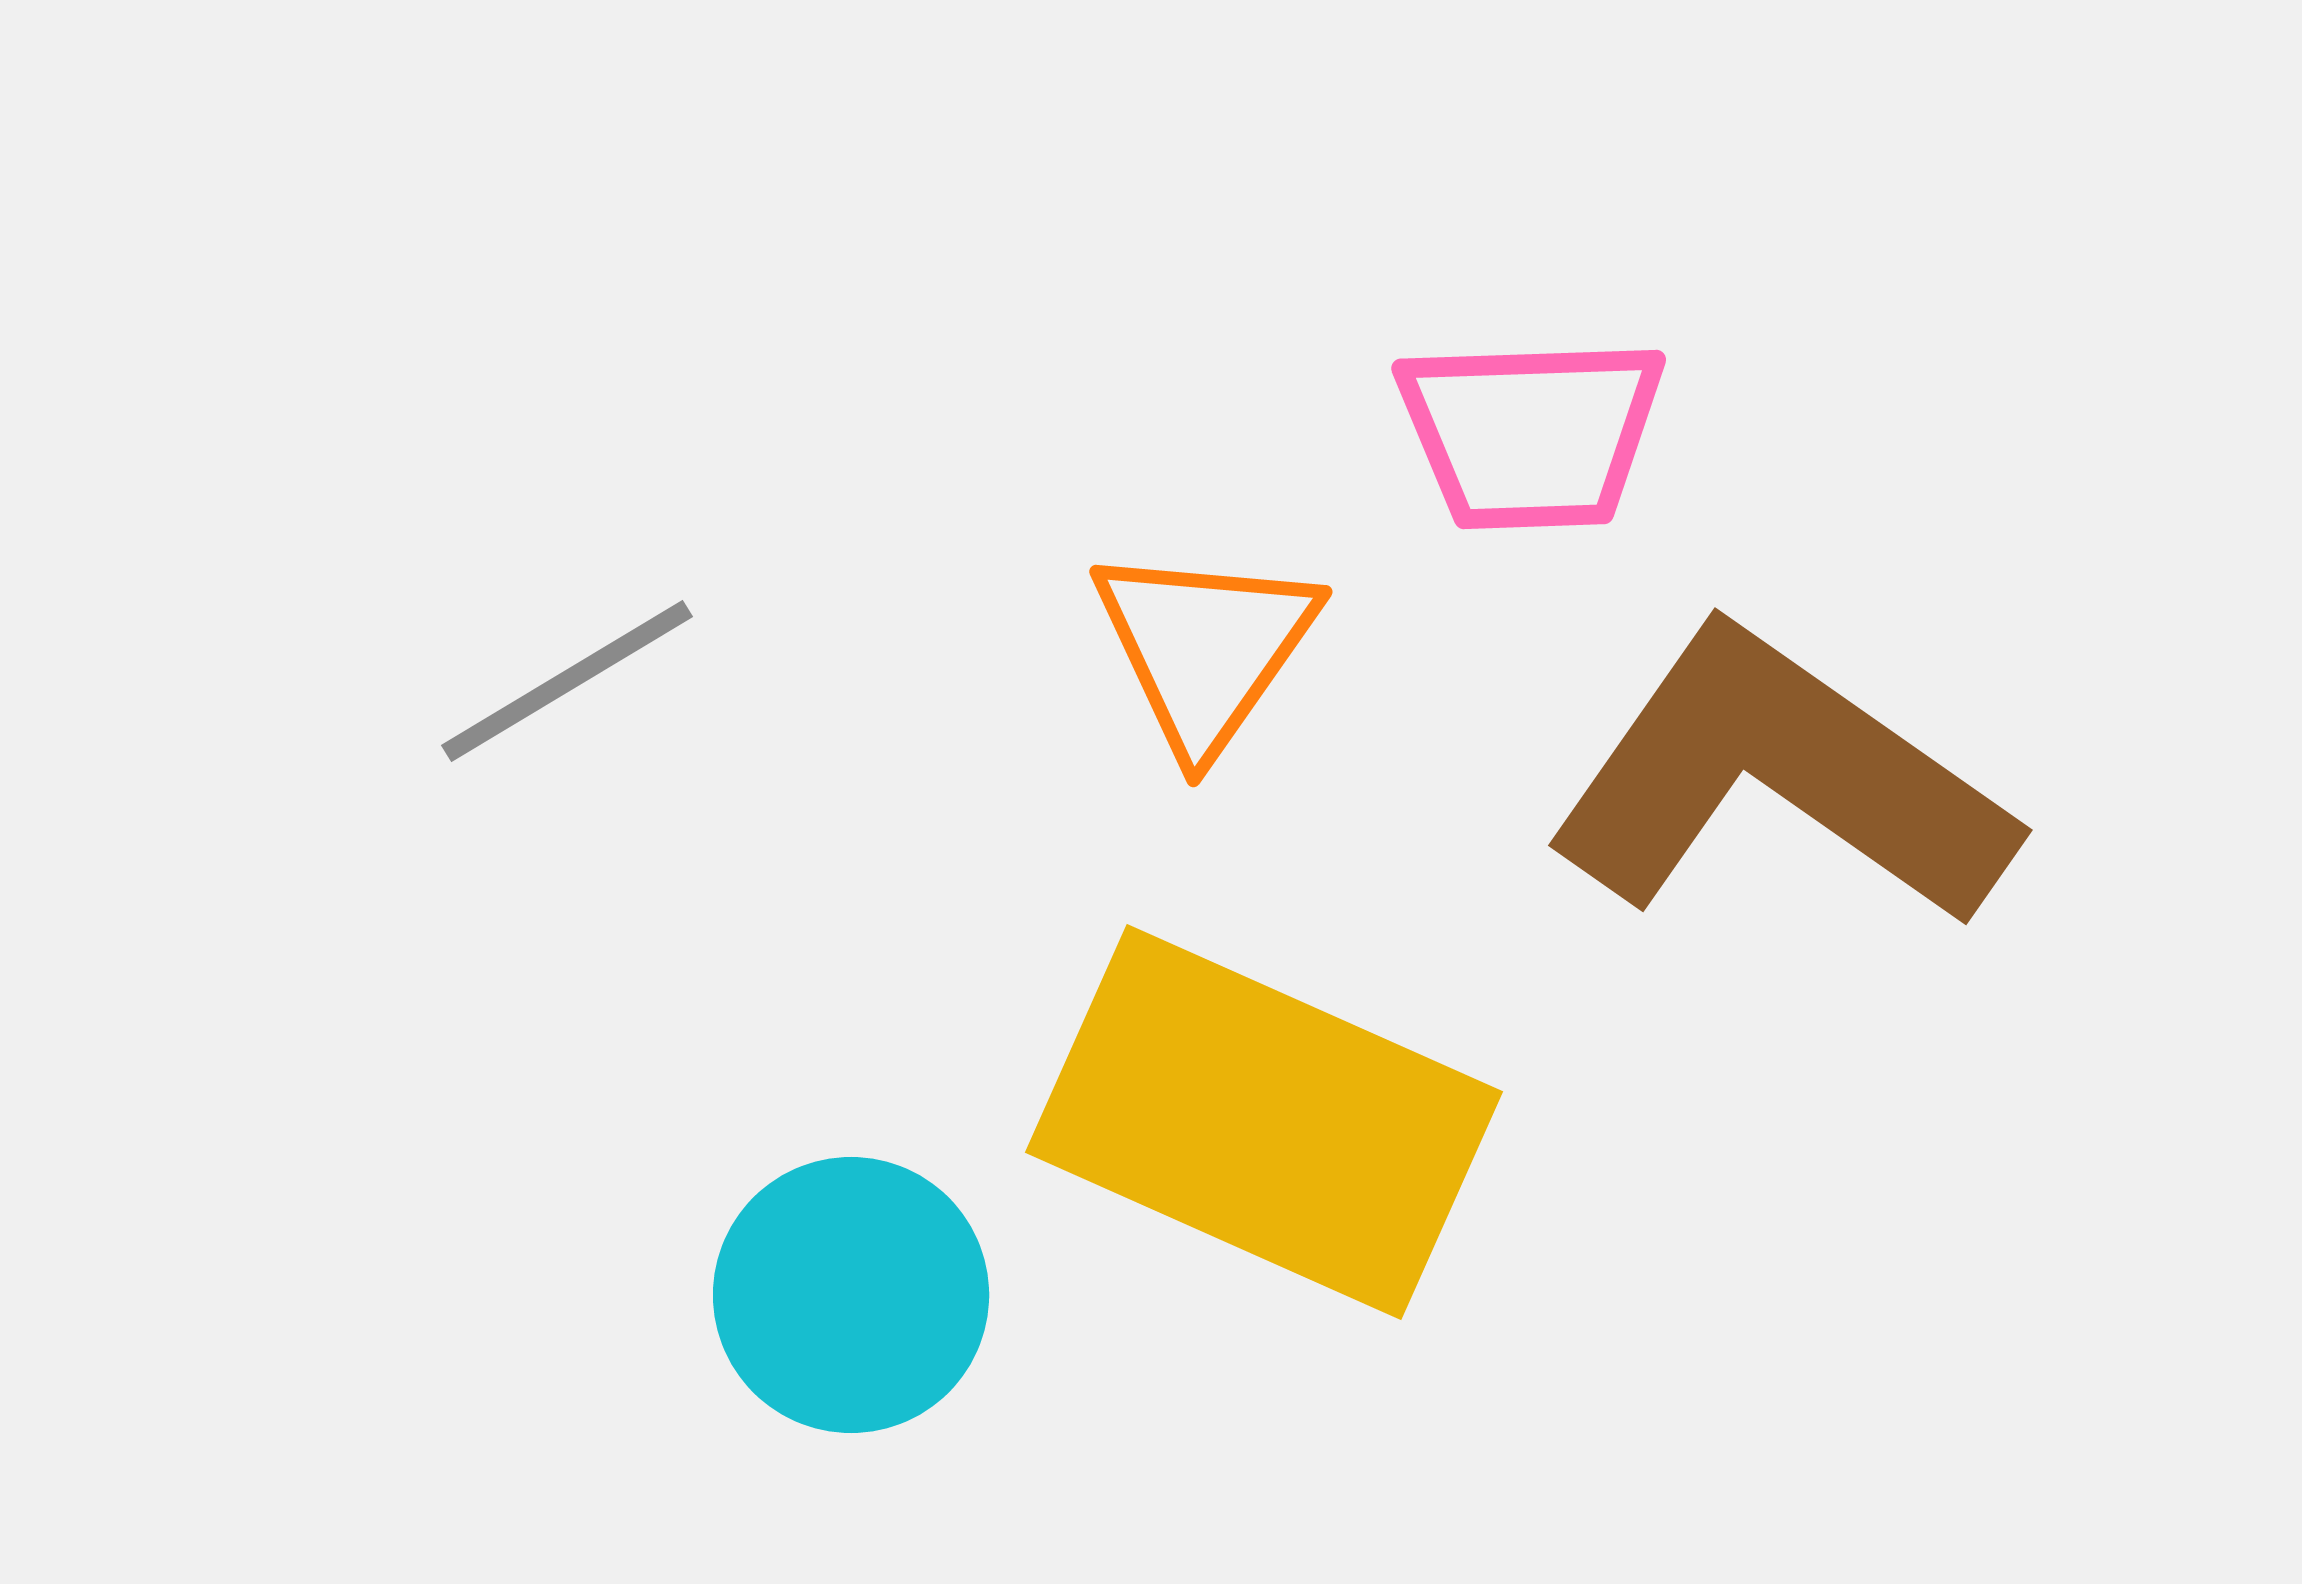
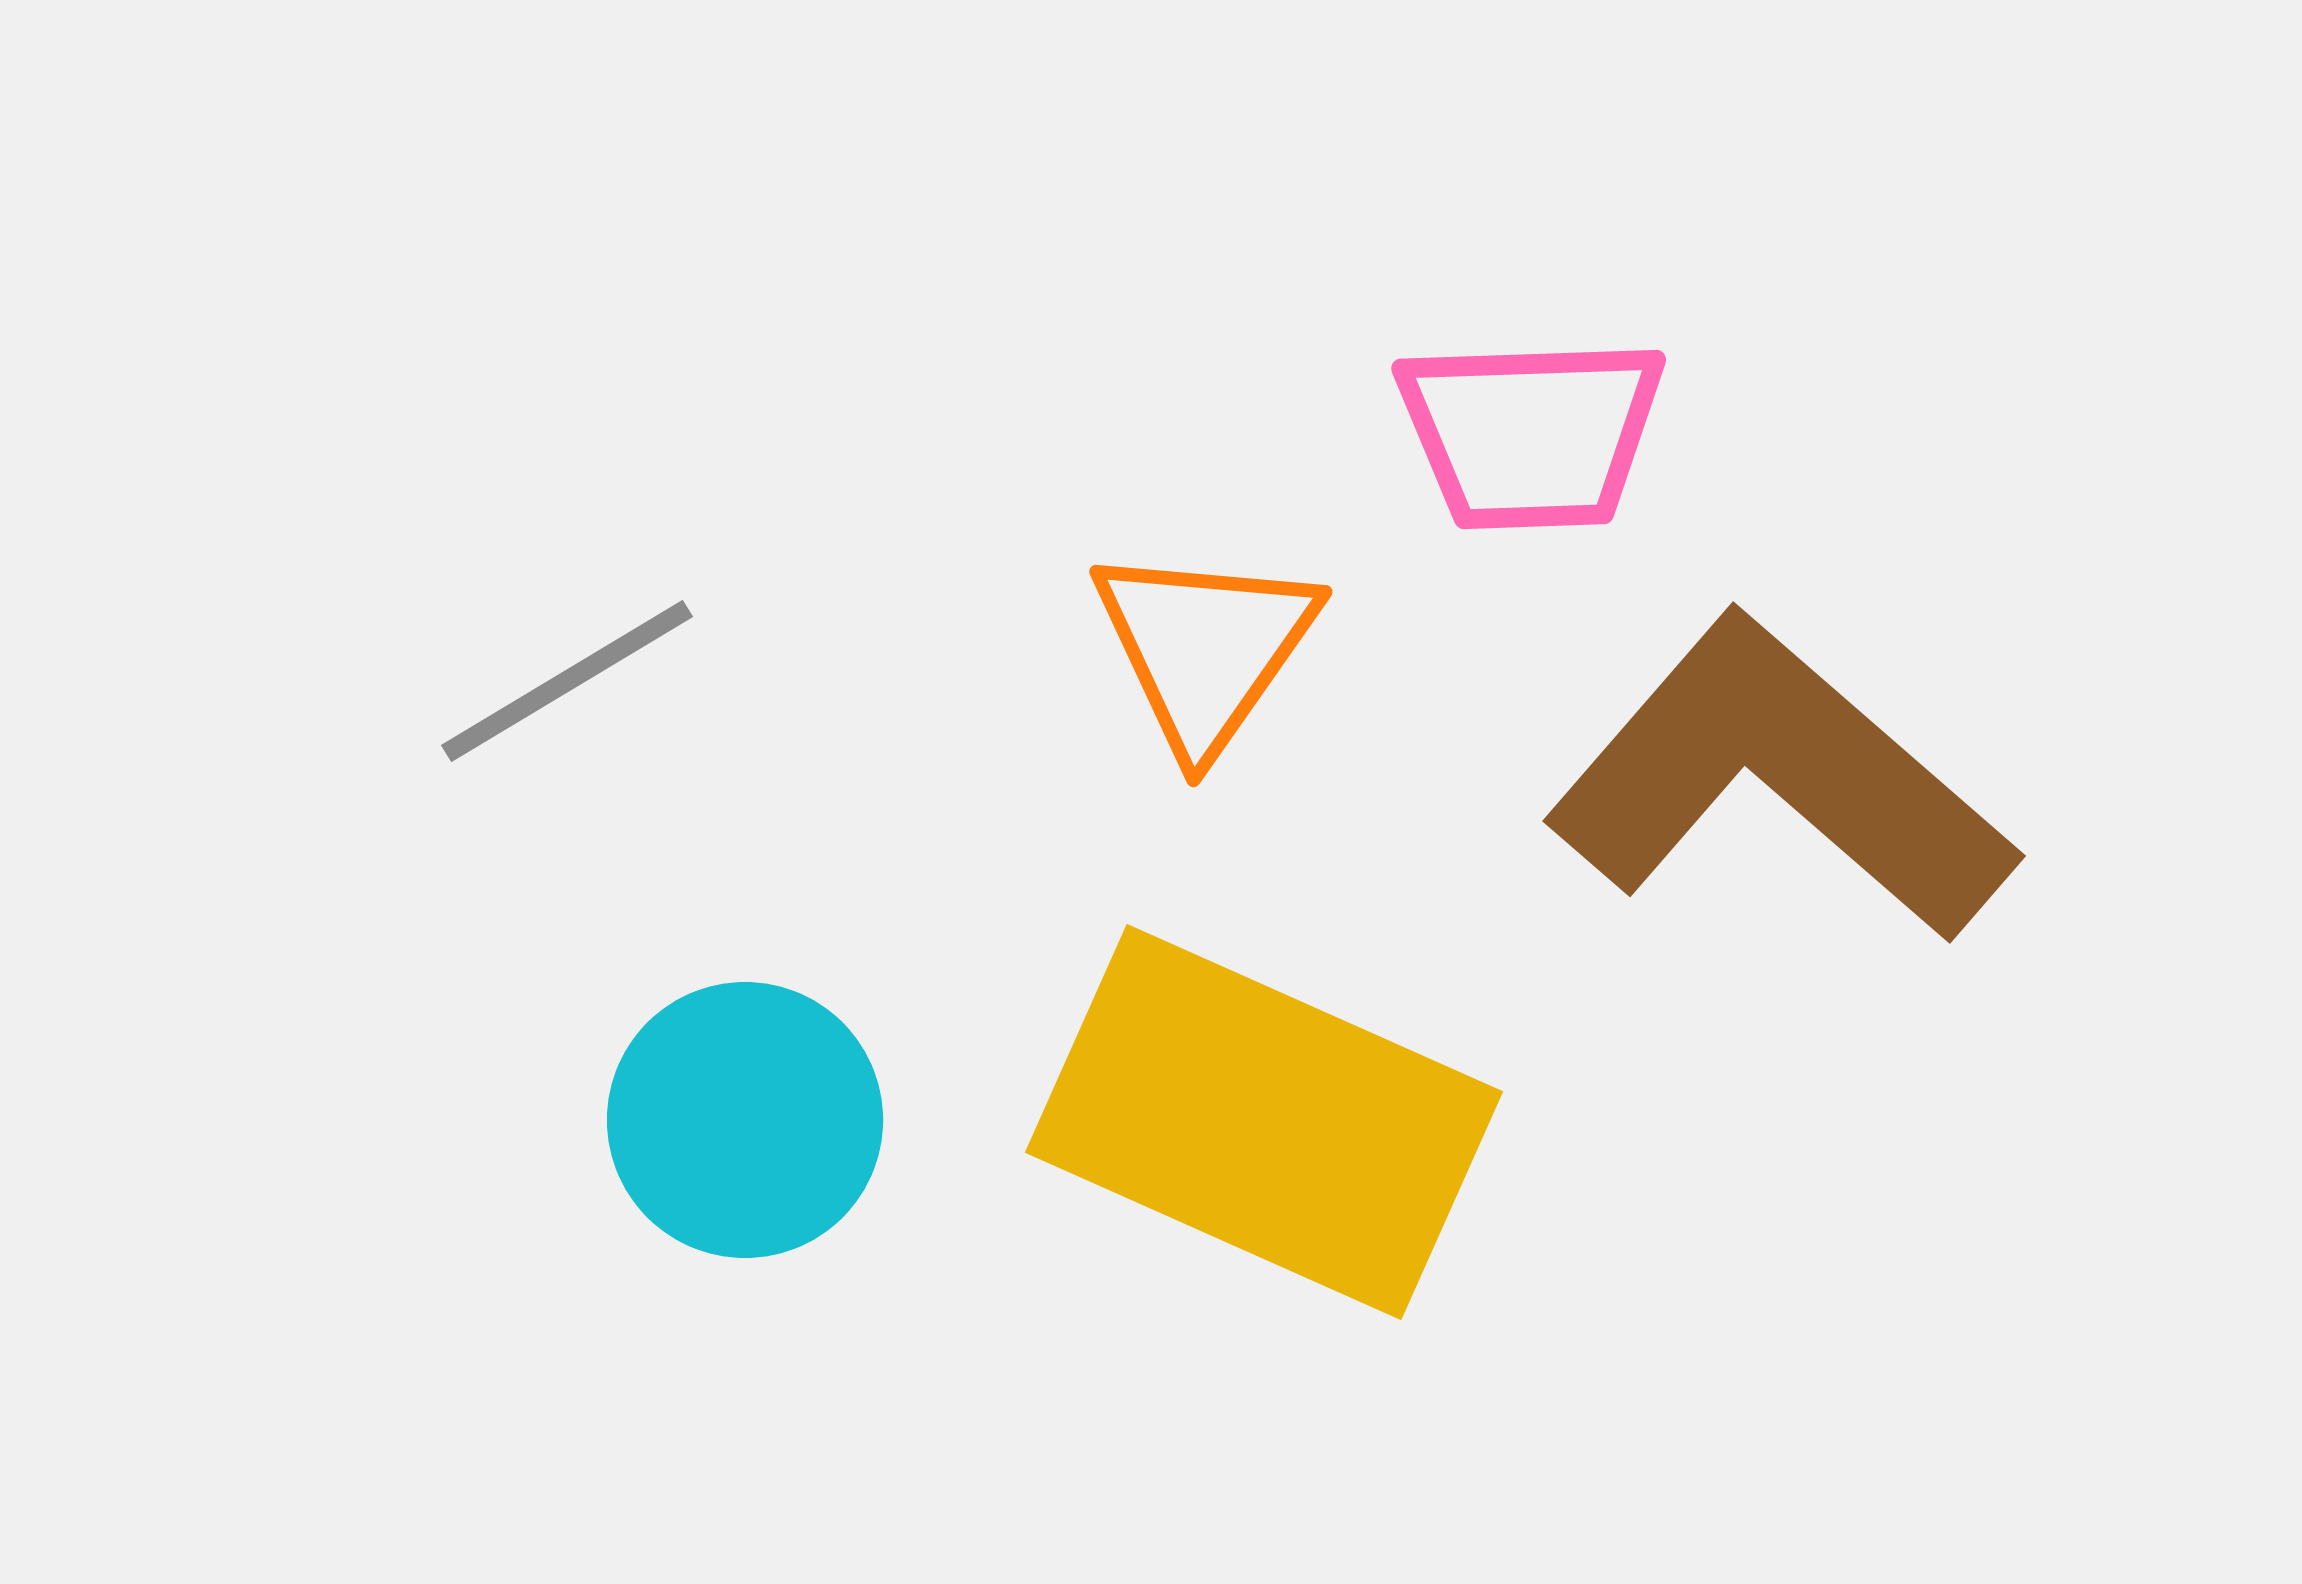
brown L-shape: rotated 6 degrees clockwise
cyan circle: moved 106 px left, 175 px up
